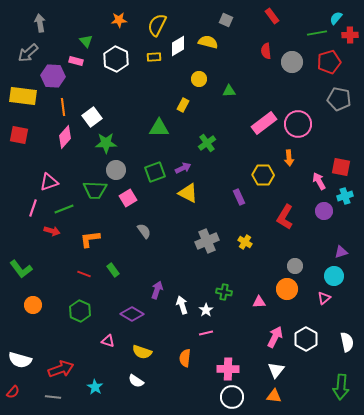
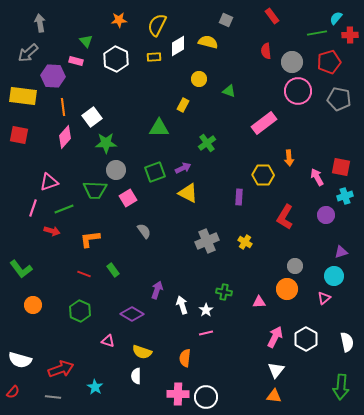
green triangle at (229, 91): rotated 24 degrees clockwise
pink circle at (298, 124): moved 33 px up
pink arrow at (319, 181): moved 2 px left, 4 px up
purple rectangle at (239, 197): rotated 28 degrees clockwise
purple circle at (324, 211): moved 2 px right, 4 px down
pink cross at (228, 369): moved 50 px left, 25 px down
white semicircle at (136, 381): moved 5 px up; rotated 56 degrees clockwise
white circle at (232, 397): moved 26 px left
